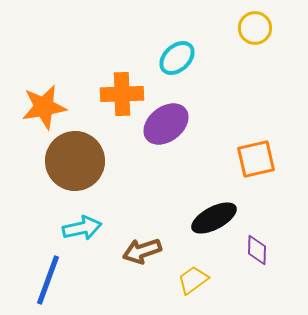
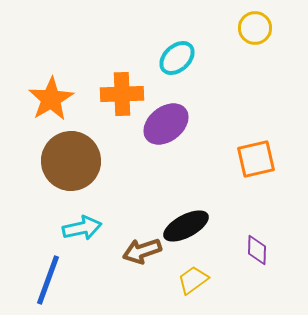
orange star: moved 7 px right, 8 px up; rotated 21 degrees counterclockwise
brown circle: moved 4 px left
black ellipse: moved 28 px left, 8 px down
